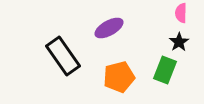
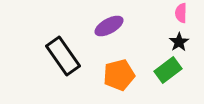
purple ellipse: moved 2 px up
green rectangle: moved 3 px right; rotated 32 degrees clockwise
orange pentagon: moved 2 px up
